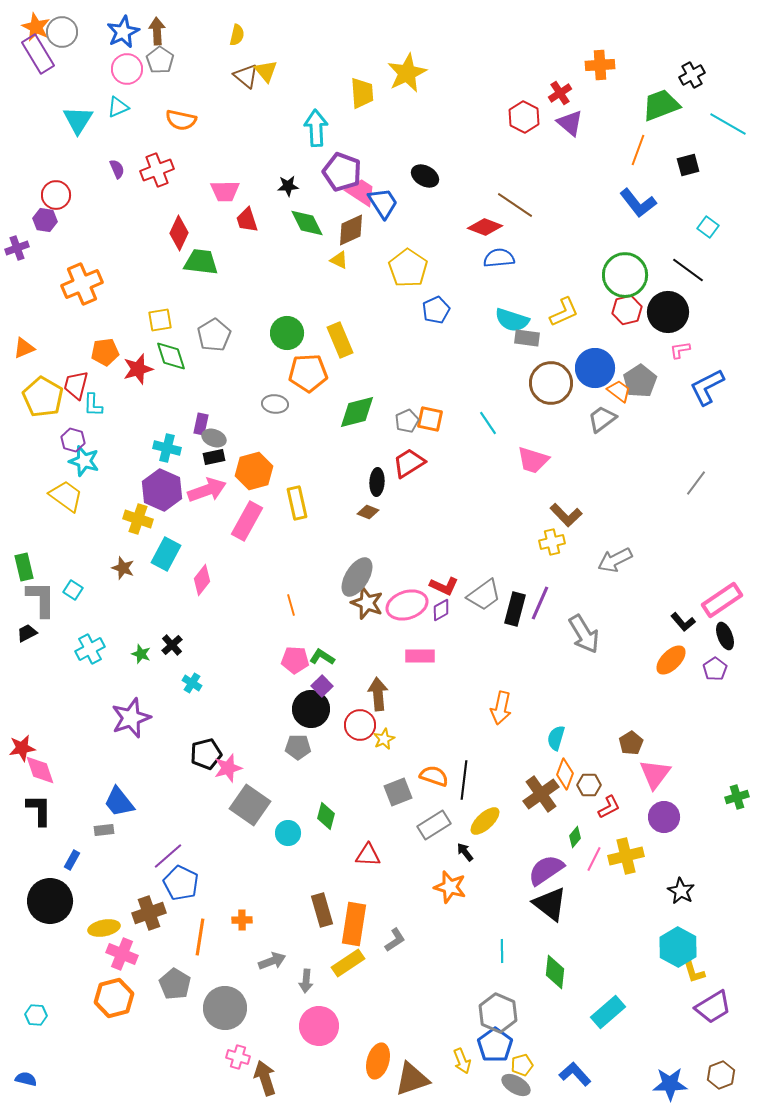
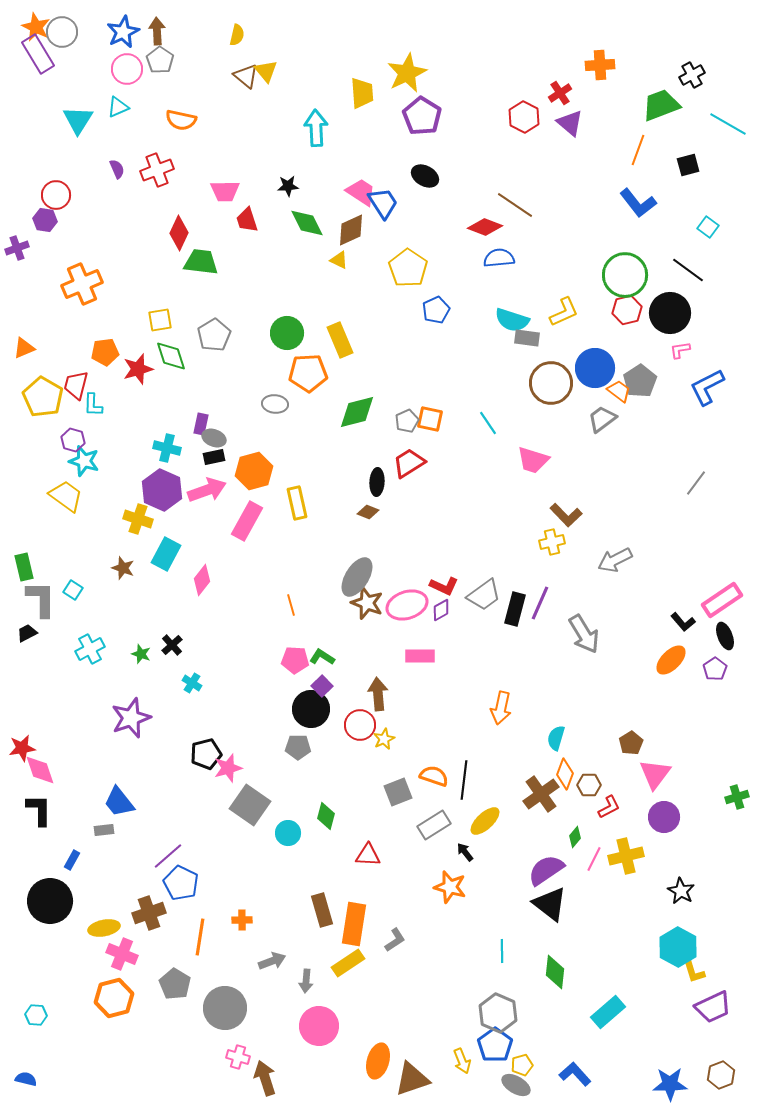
purple pentagon at (342, 172): moved 80 px right, 56 px up; rotated 12 degrees clockwise
black circle at (668, 312): moved 2 px right, 1 px down
purple trapezoid at (713, 1007): rotated 6 degrees clockwise
